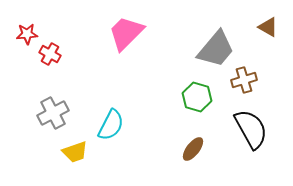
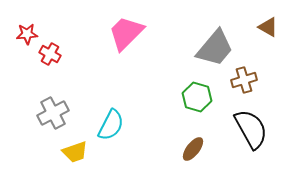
gray trapezoid: moved 1 px left, 1 px up
